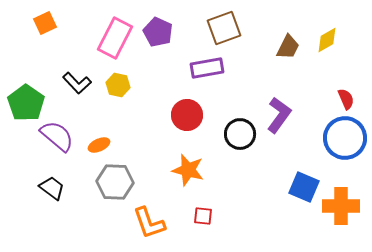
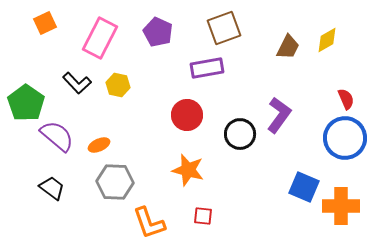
pink rectangle: moved 15 px left
